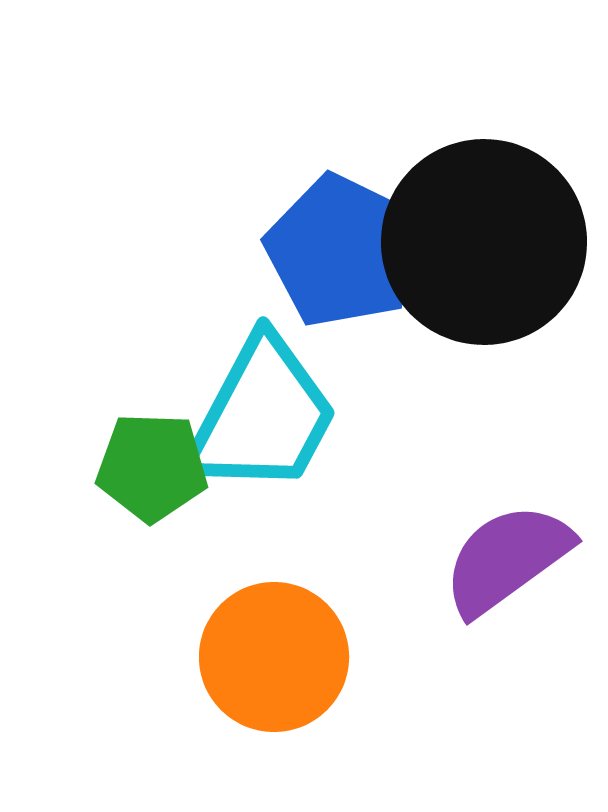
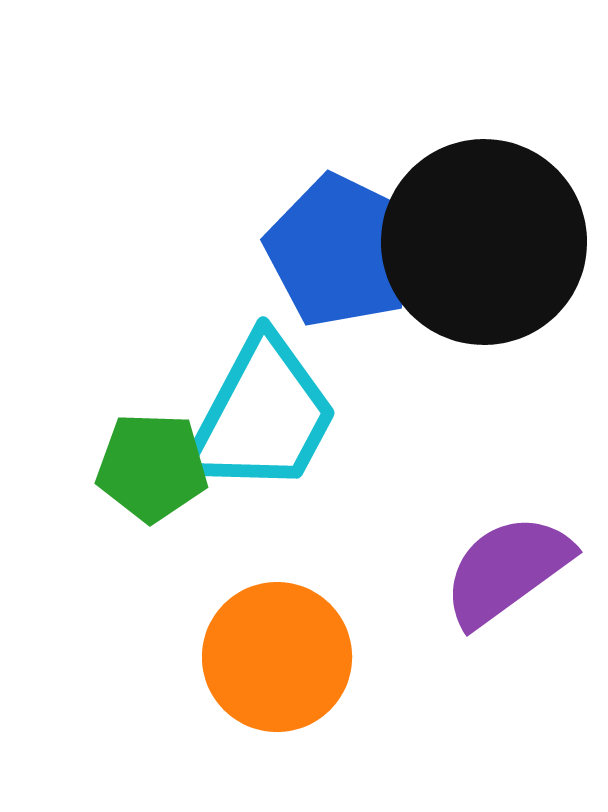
purple semicircle: moved 11 px down
orange circle: moved 3 px right
